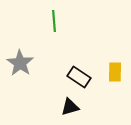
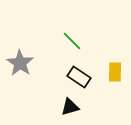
green line: moved 18 px right, 20 px down; rotated 40 degrees counterclockwise
